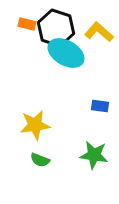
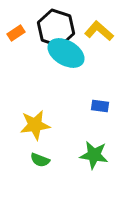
orange rectangle: moved 11 px left, 9 px down; rotated 48 degrees counterclockwise
yellow L-shape: moved 1 px up
